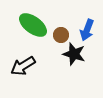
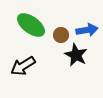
green ellipse: moved 2 px left
blue arrow: rotated 120 degrees counterclockwise
black star: moved 2 px right, 1 px down; rotated 10 degrees clockwise
